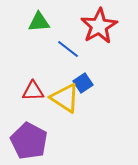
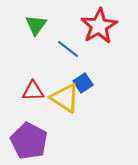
green triangle: moved 3 px left, 3 px down; rotated 50 degrees counterclockwise
